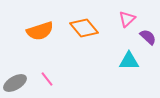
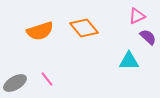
pink triangle: moved 10 px right, 3 px up; rotated 18 degrees clockwise
